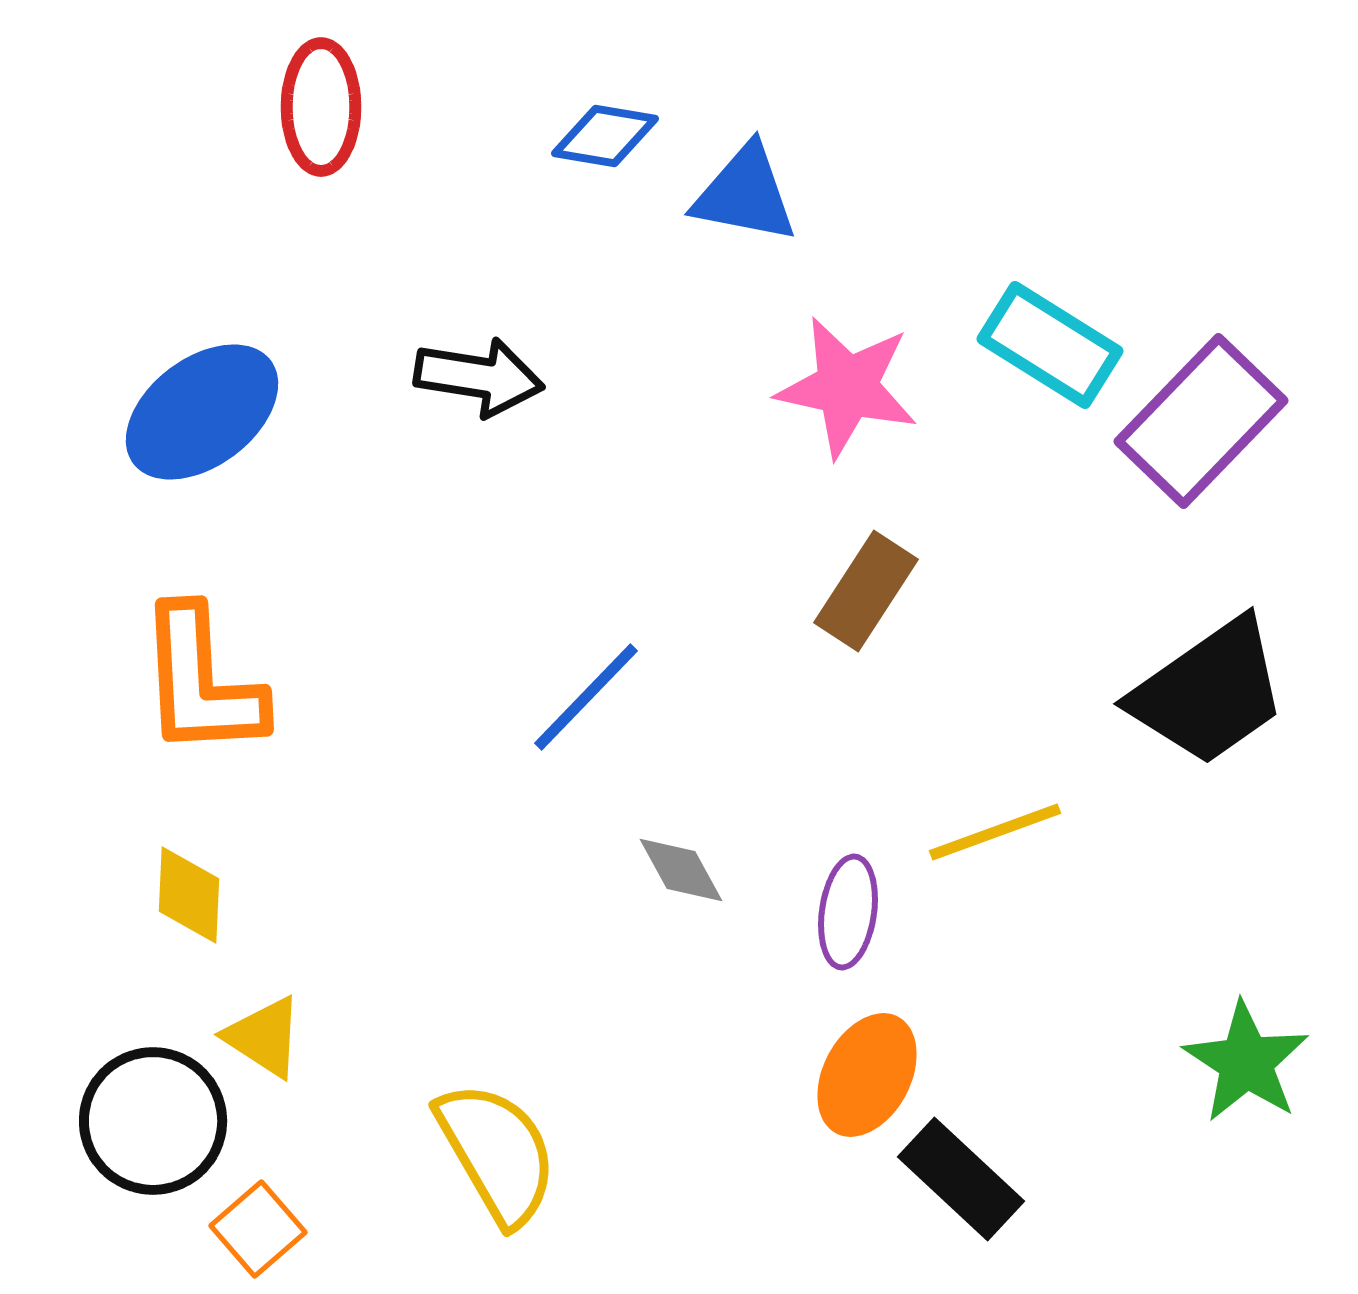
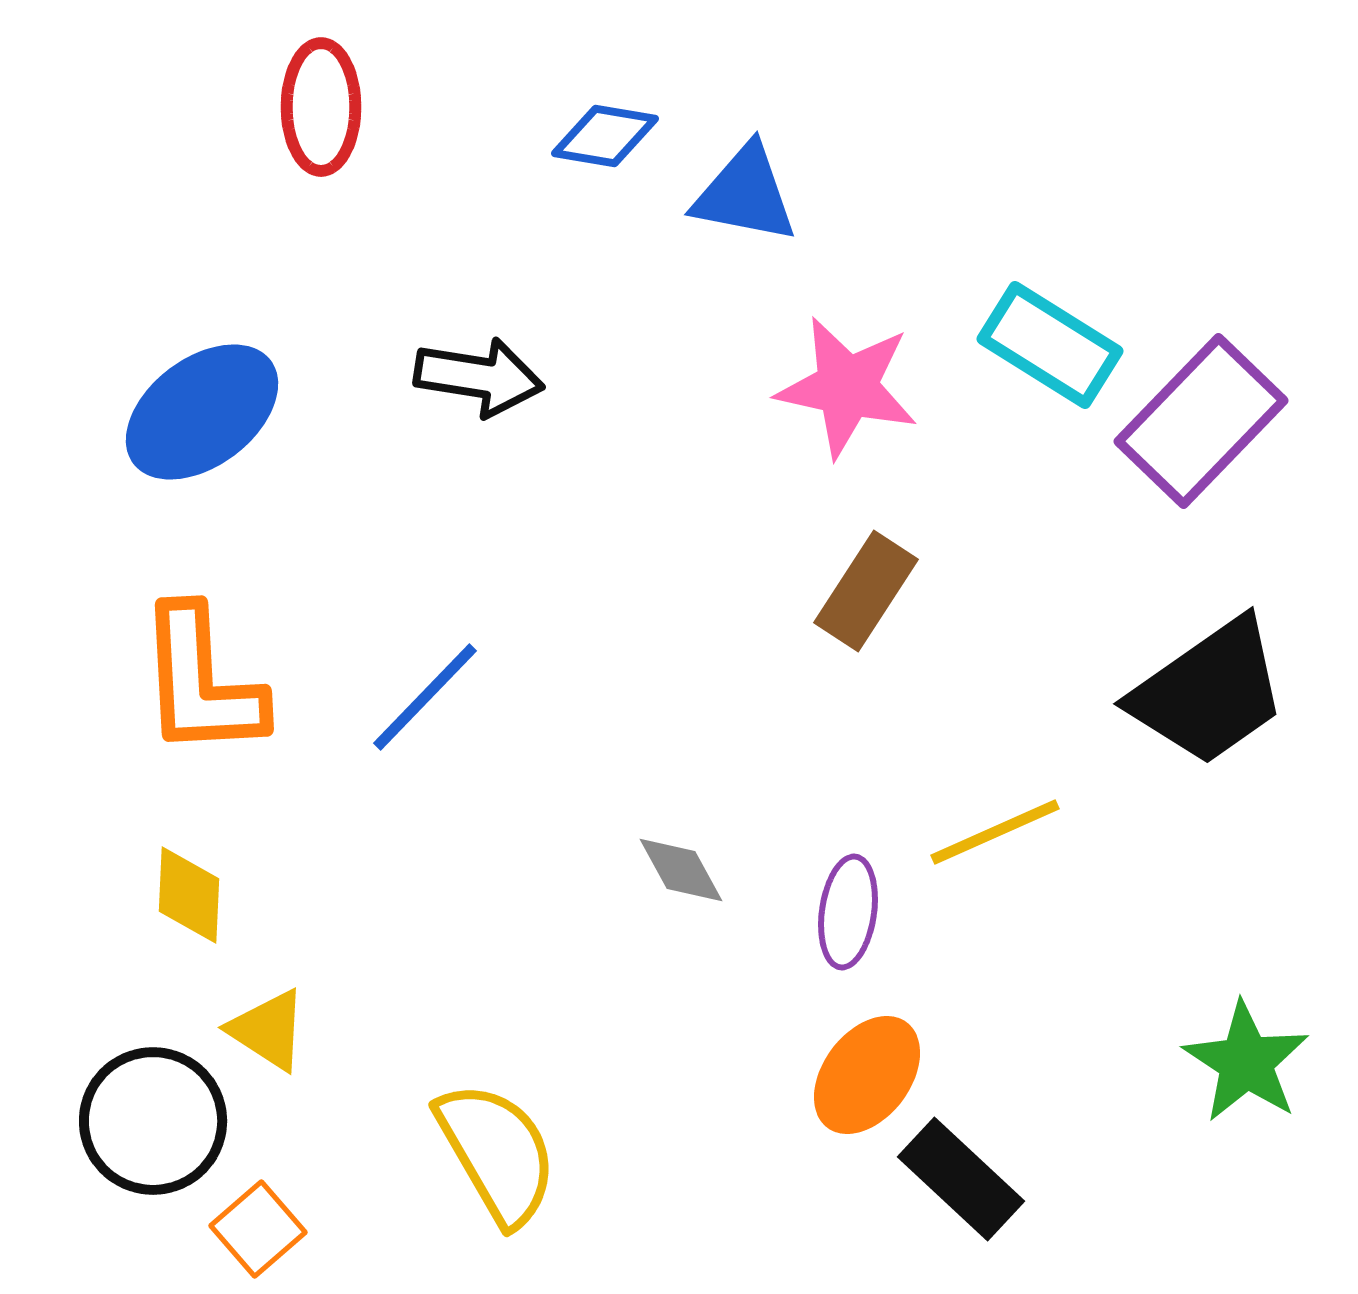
blue line: moved 161 px left
yellow line: rotated 4 degrees counterclockwise
yellow triangle: moved 4 px right, 7 px up
orange ellipse: rotated 9 degrees clockwise
